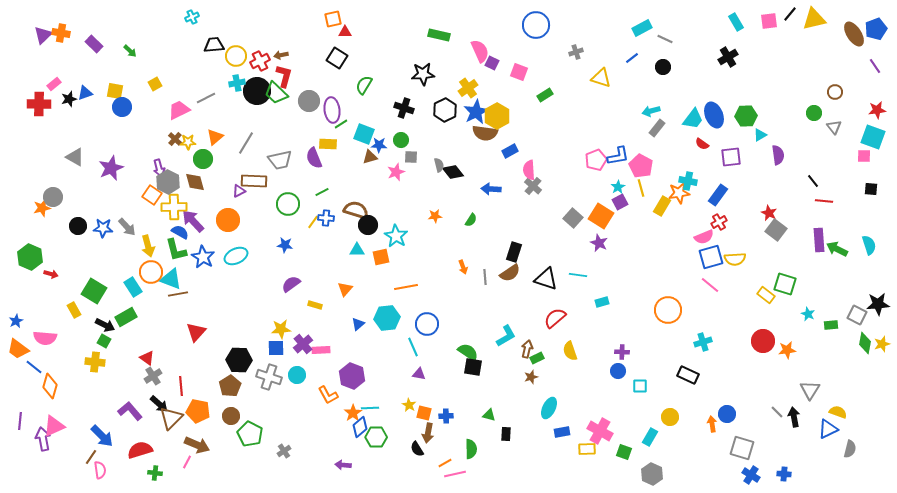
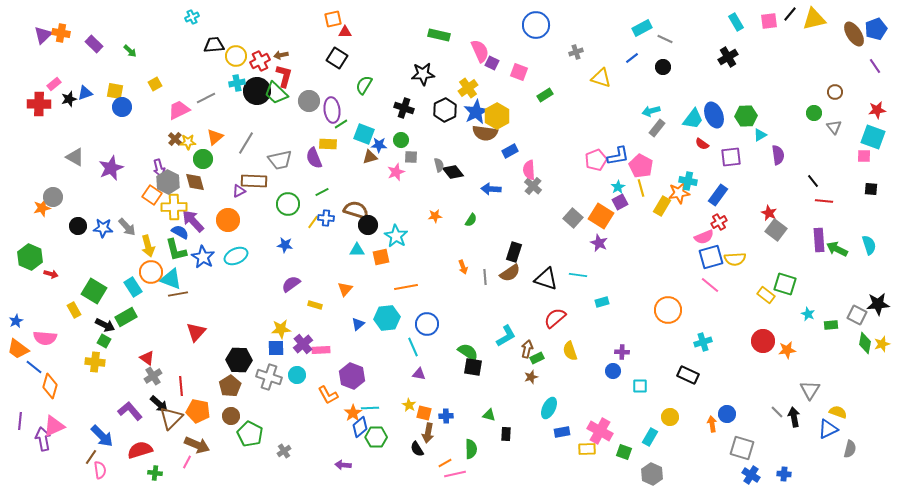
blue circle at (618, 371): moved 5 px left
